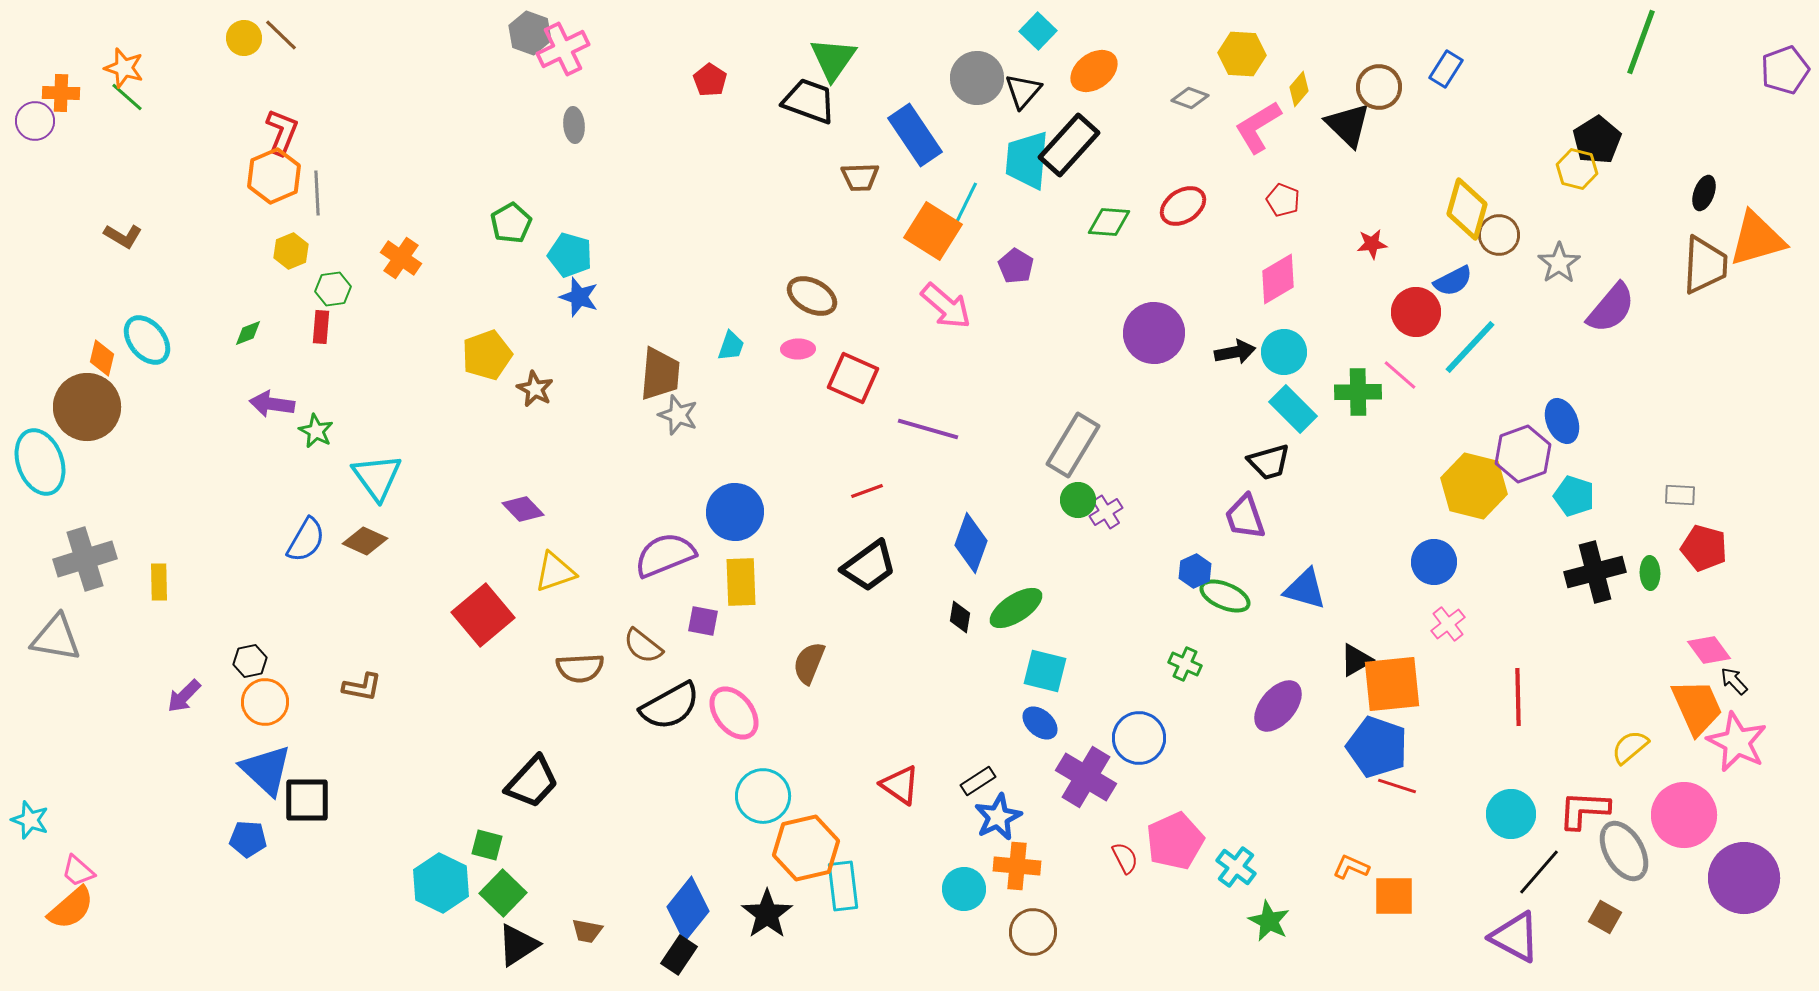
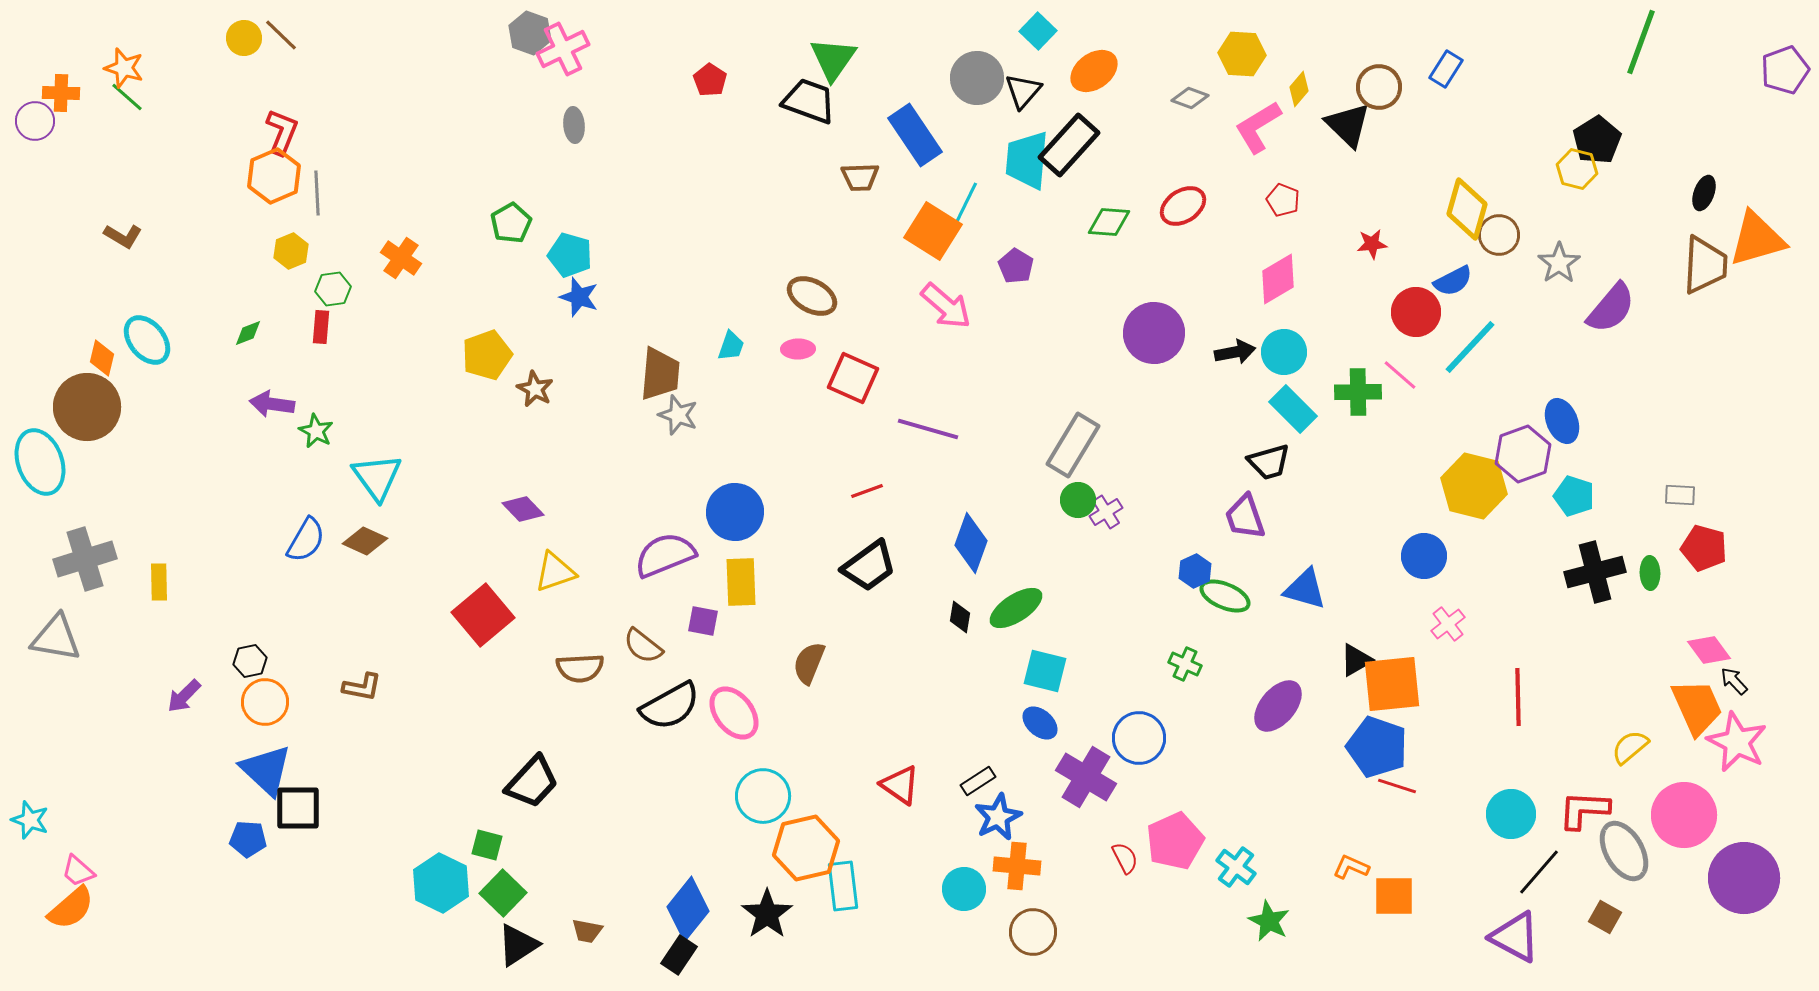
blue circle at (1434, 562): moved 10 px left, 6 px up
black square at (307, 800): moved 9 px left, 8 px down
